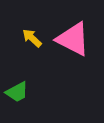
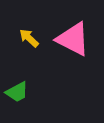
yellow arrow: moved 3 px left
